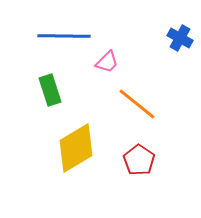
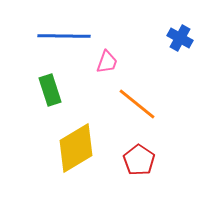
pink trapezoid: rotated 25 degrees counterclockwise
